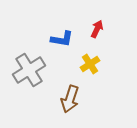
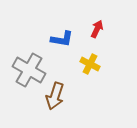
yellow cross: rotated 30 degrees counterclockwise
gray cross: rotated 28 degrees counterclockwise
brown arrow: moved 15 px left, 3 px up
